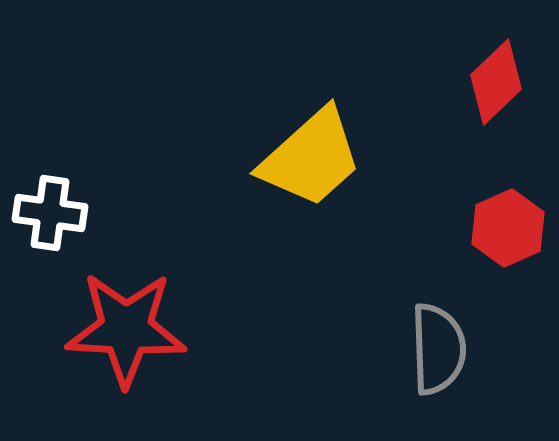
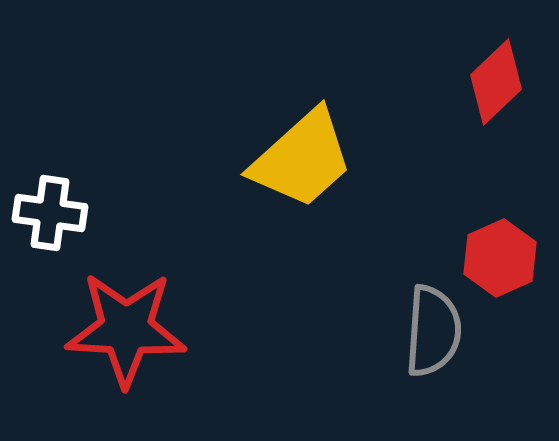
yellow trapezoid: moved 9 px left, 1 px down
red hexagon: moved 8 px left, 30 px down
gray semicircle: moved 5 px left, 18 px up; rotated 6 degrees clockwise
